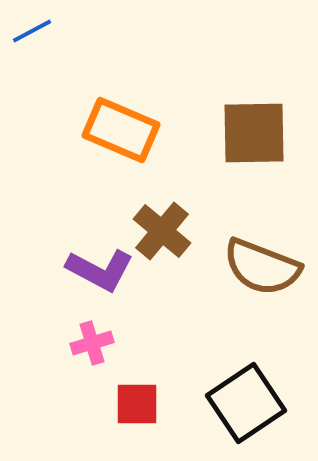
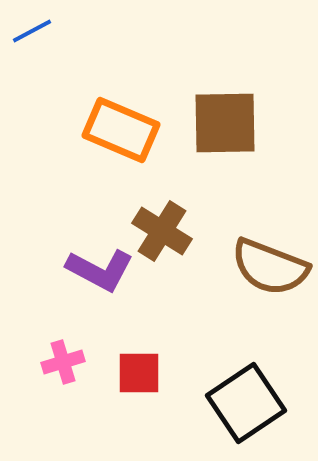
brown square: moved 29 px left, 10 px up
brown cross: rotated 8 degrees counterclockwise
brown semicircle: moved 8 px right
pink cross: moved 29 px left, 19 px down
red square: moved 2 px right, 31 px up
